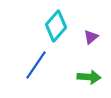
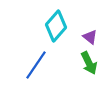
purple triangle: moved 1 px left; rotated 42 degrees counterclockwise
green arrow: moved 14 px up; rotated 60 degrees clockwise
